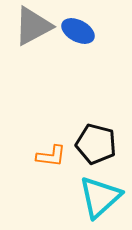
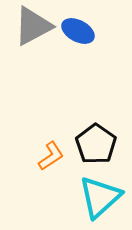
black pentagon: rotated 21 degrees clockwise
orange L-shape: rotated 40 degrees counterclockwise
